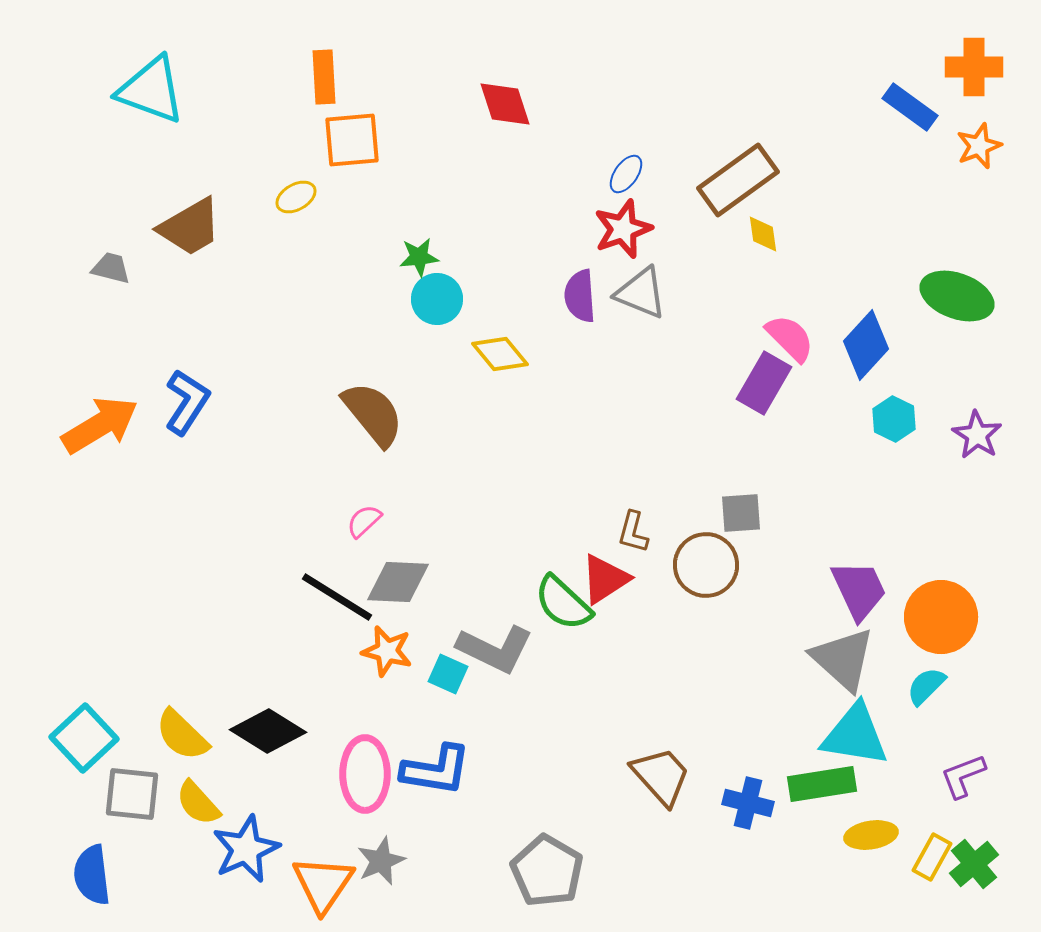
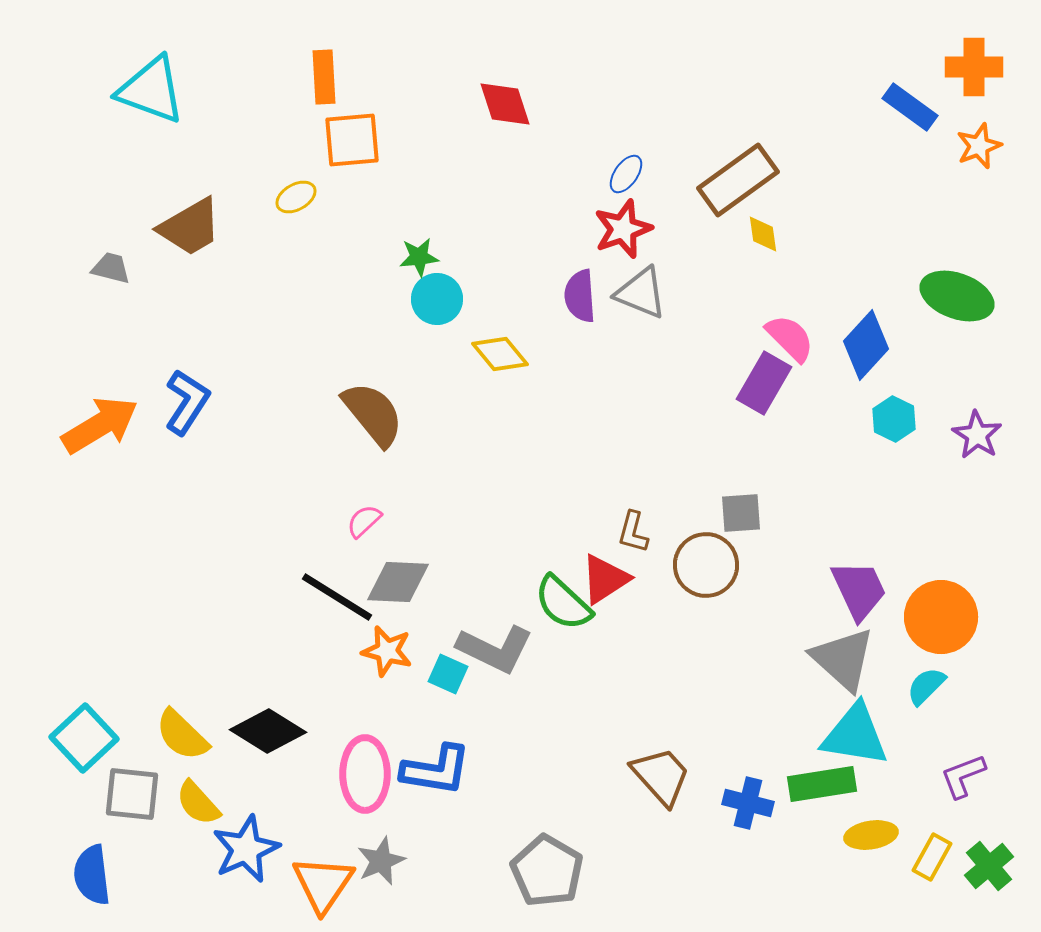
green cross at (974, 864): moved 15 px right, 2 px down
